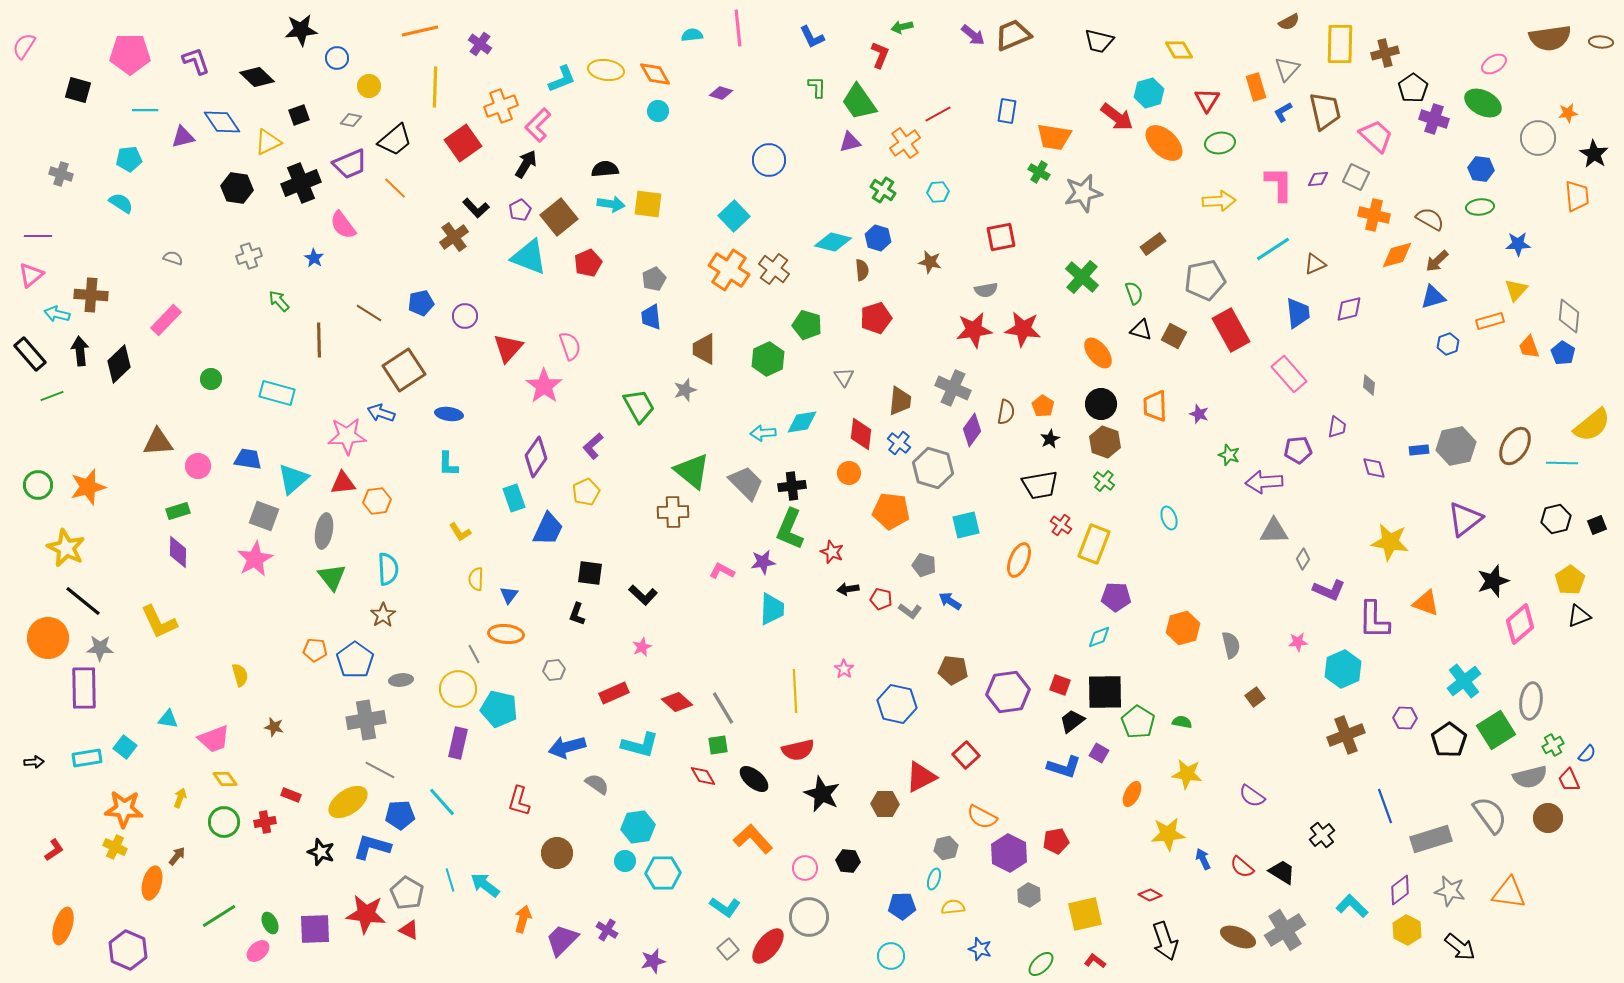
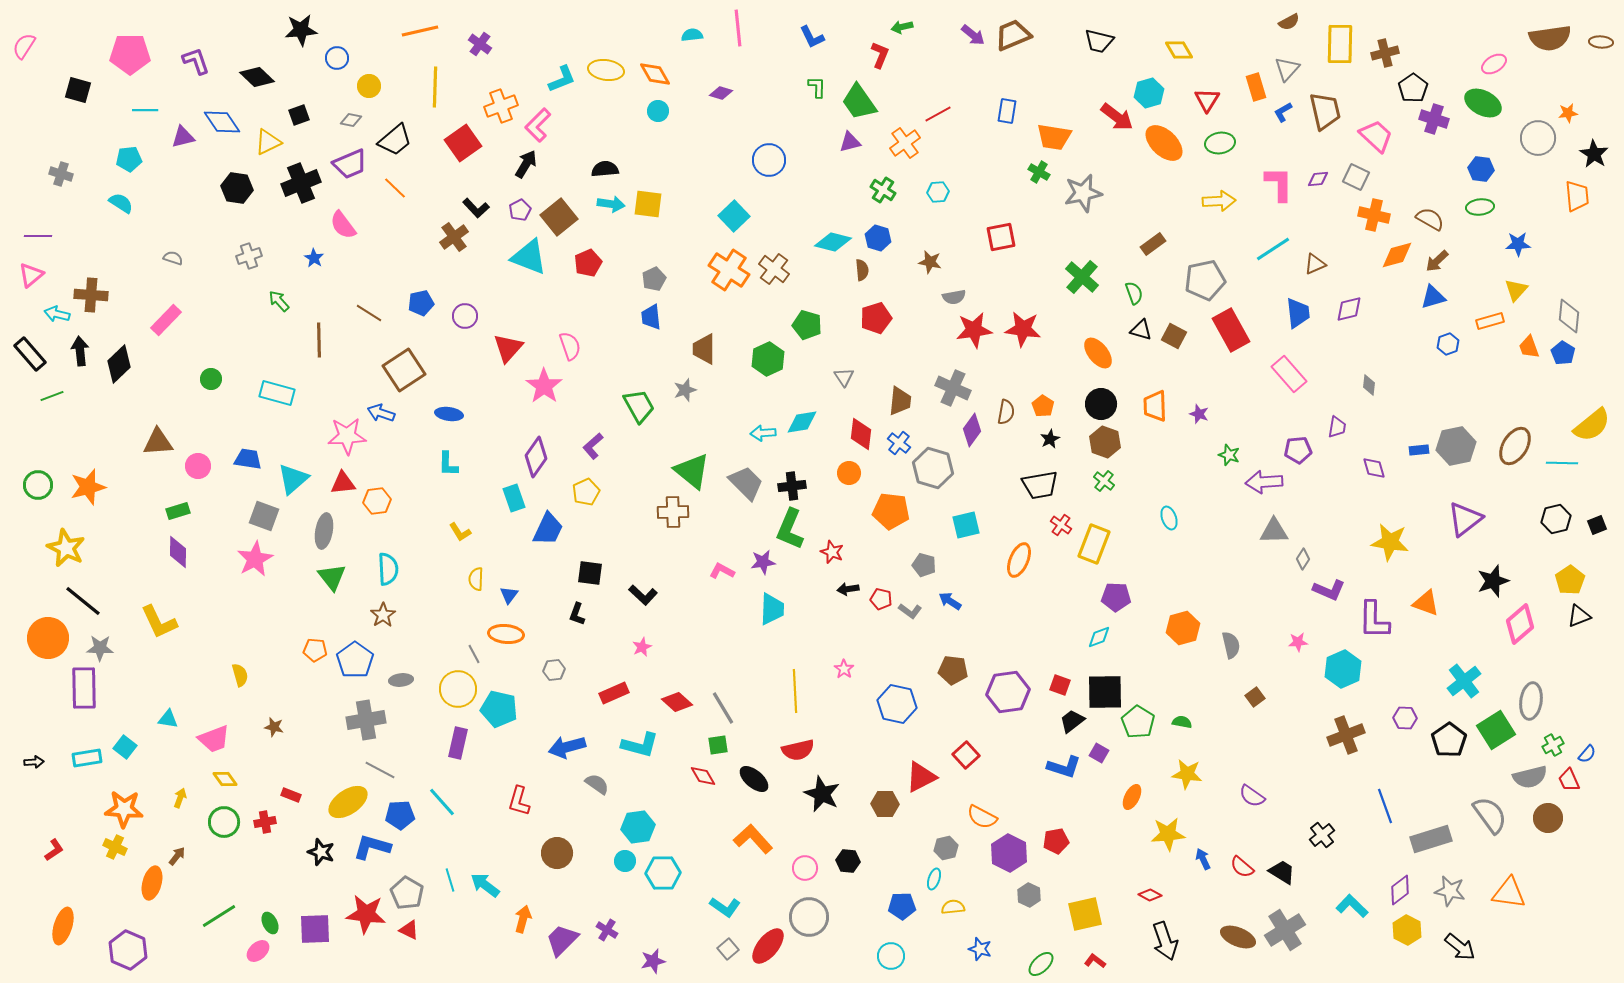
gray semicircle at (986, 290): moved 32 px left, 7 px down
orange ellipse at (1132, 794): moved 3 px down
